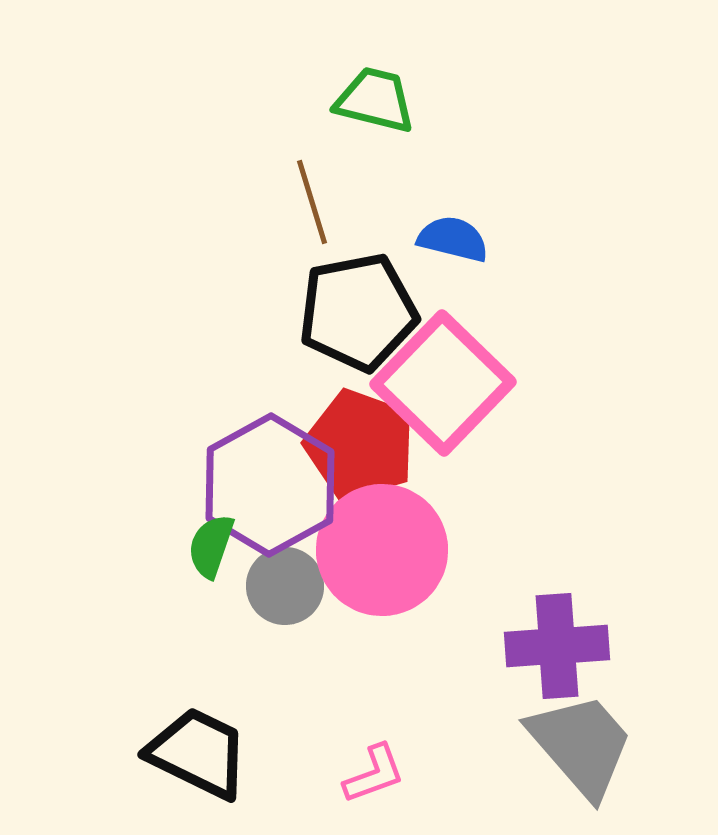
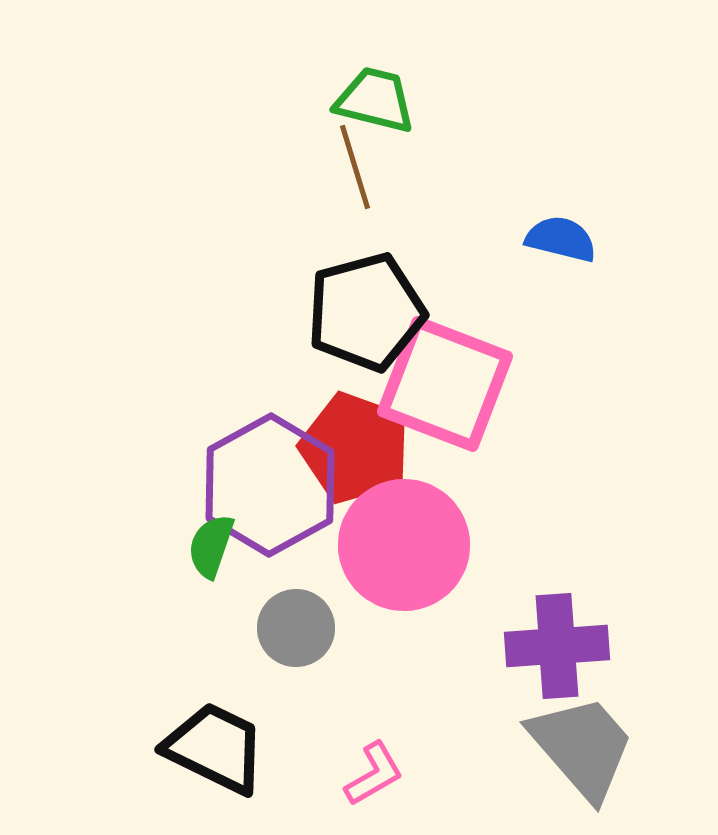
brown line: moved 43 px right, 35 px up
blue semicircle: moved 108 px right
black pentagon: moved 8 px right; rotated 4 degrees counterclockwise
pink square: moved 2 px right, 1 px down; rotated 23 degrees counterclockwise
red pentagon: moved 5 px left, 3 px down
pink circle: moved 22 px right, 5 px up
gray circle: moved 11 px right, 42 px down
gray trapezoid: moved 1 px right, 2 px down
black trapezoid: moved 17 px right, 5 px up
pink L-shape: rotated 10 degrees counterclockwise
